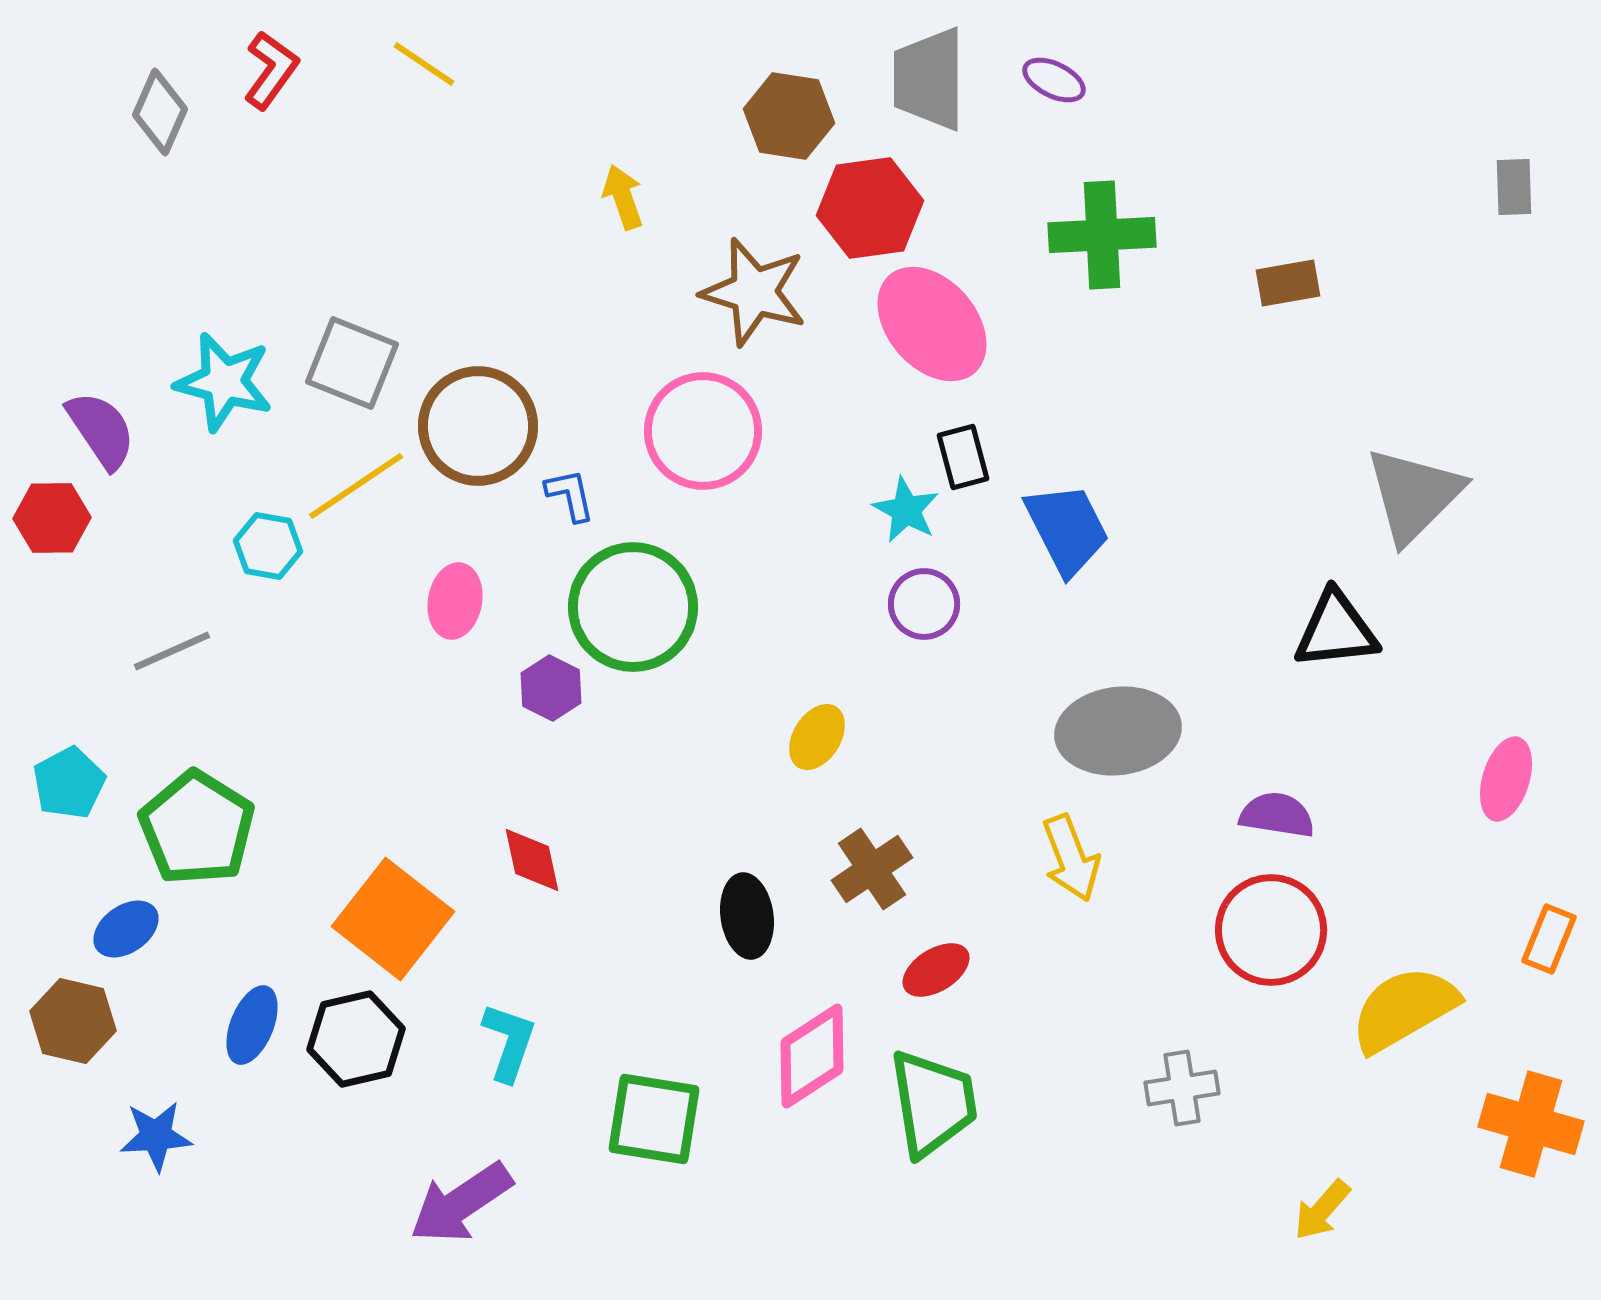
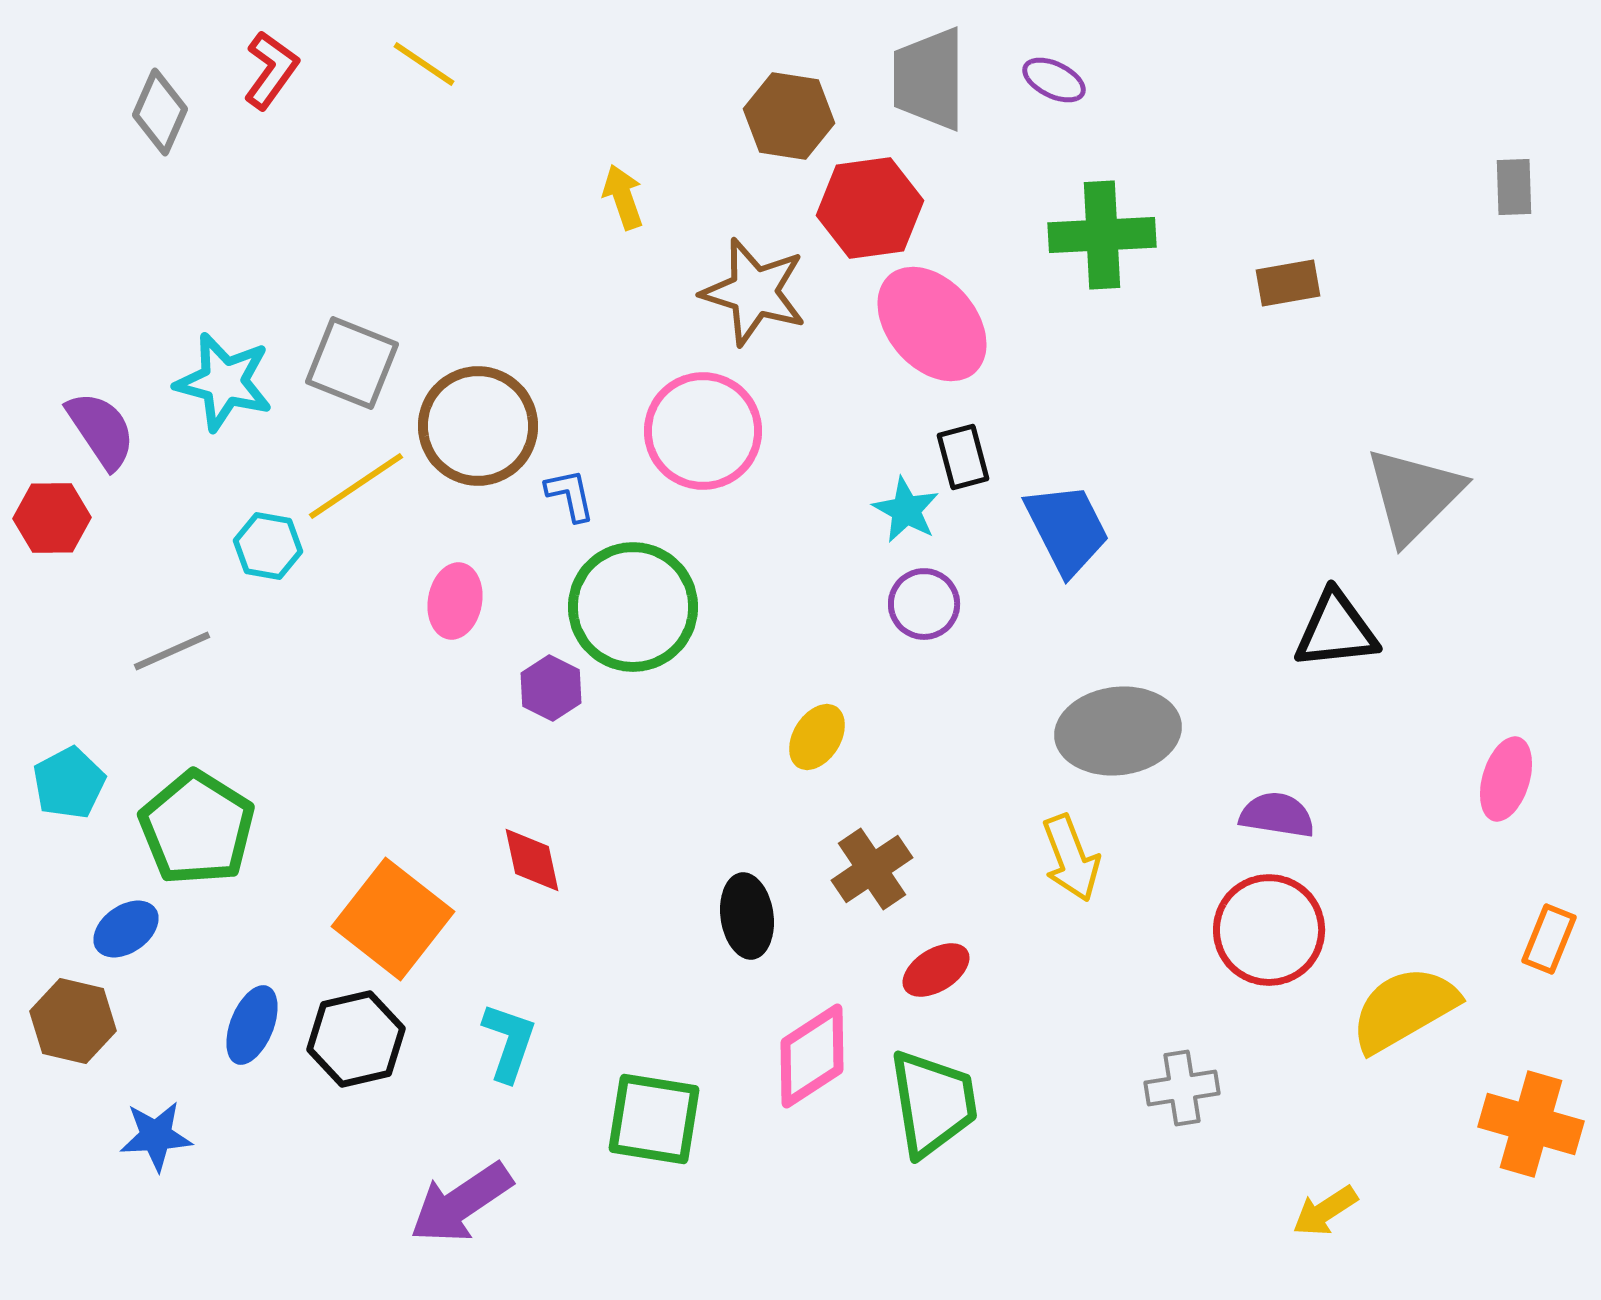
red circle at (1271, 930): moved 2 px left
yellow arrow at (1322, 1210): moved 3 px right, 1 px down; rotated 16 degrees clockwise
